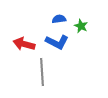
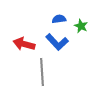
blue L-shape: rotated 20 degrees clockwise
